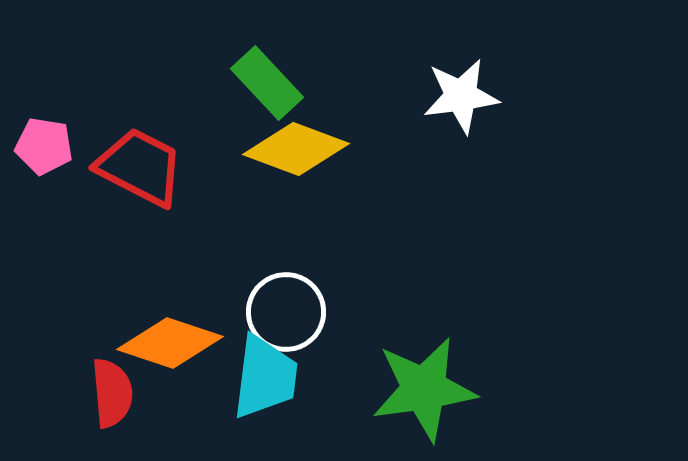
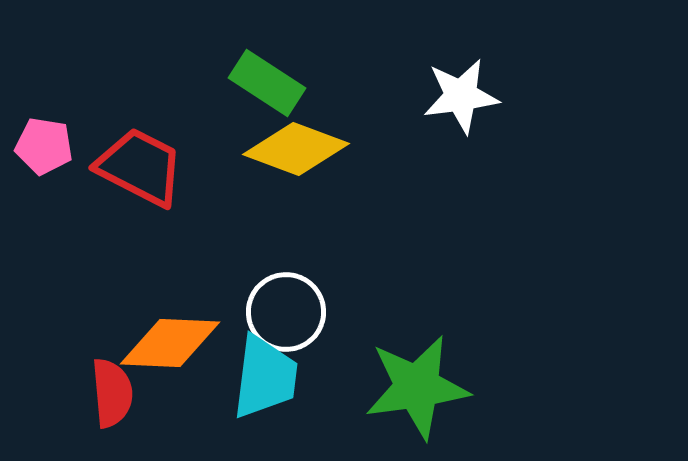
green rectangle: rotated 14 degrees counterclockwise
orange diamond: rotated 16 degrees counterclockwise
green star: moved 7 px left, 2 px up
